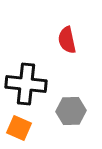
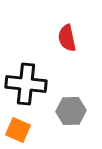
red semicircle: moved 2 px up
orange square: moved 1 px left, 2 px down
